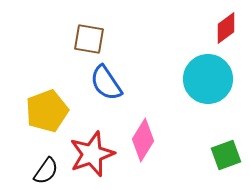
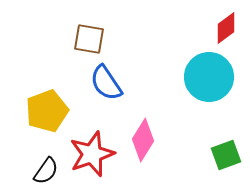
cyan circle: moved 1 px right, 2 px up
